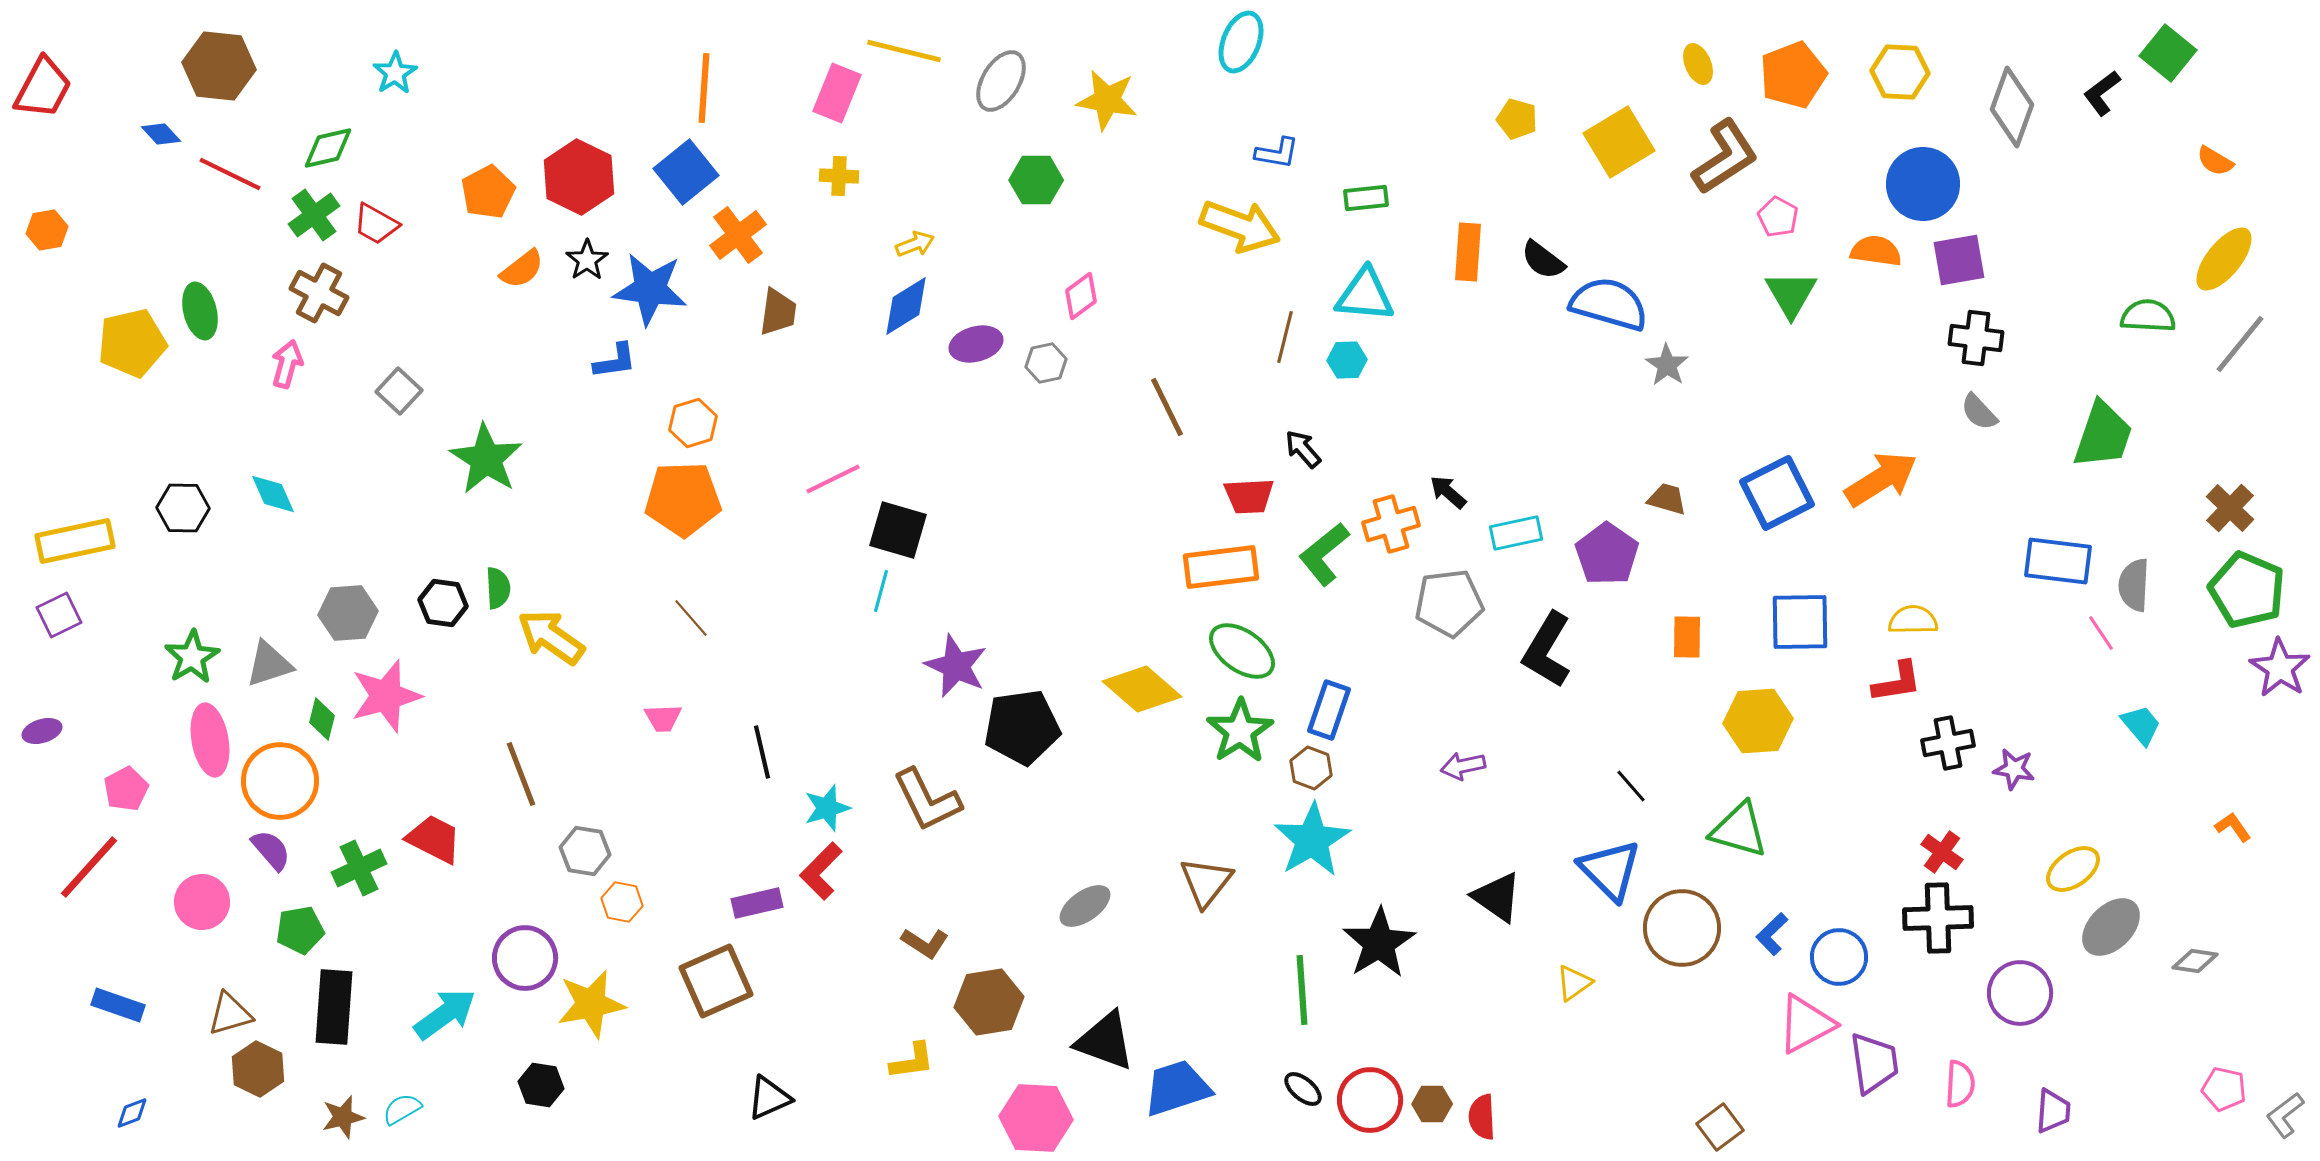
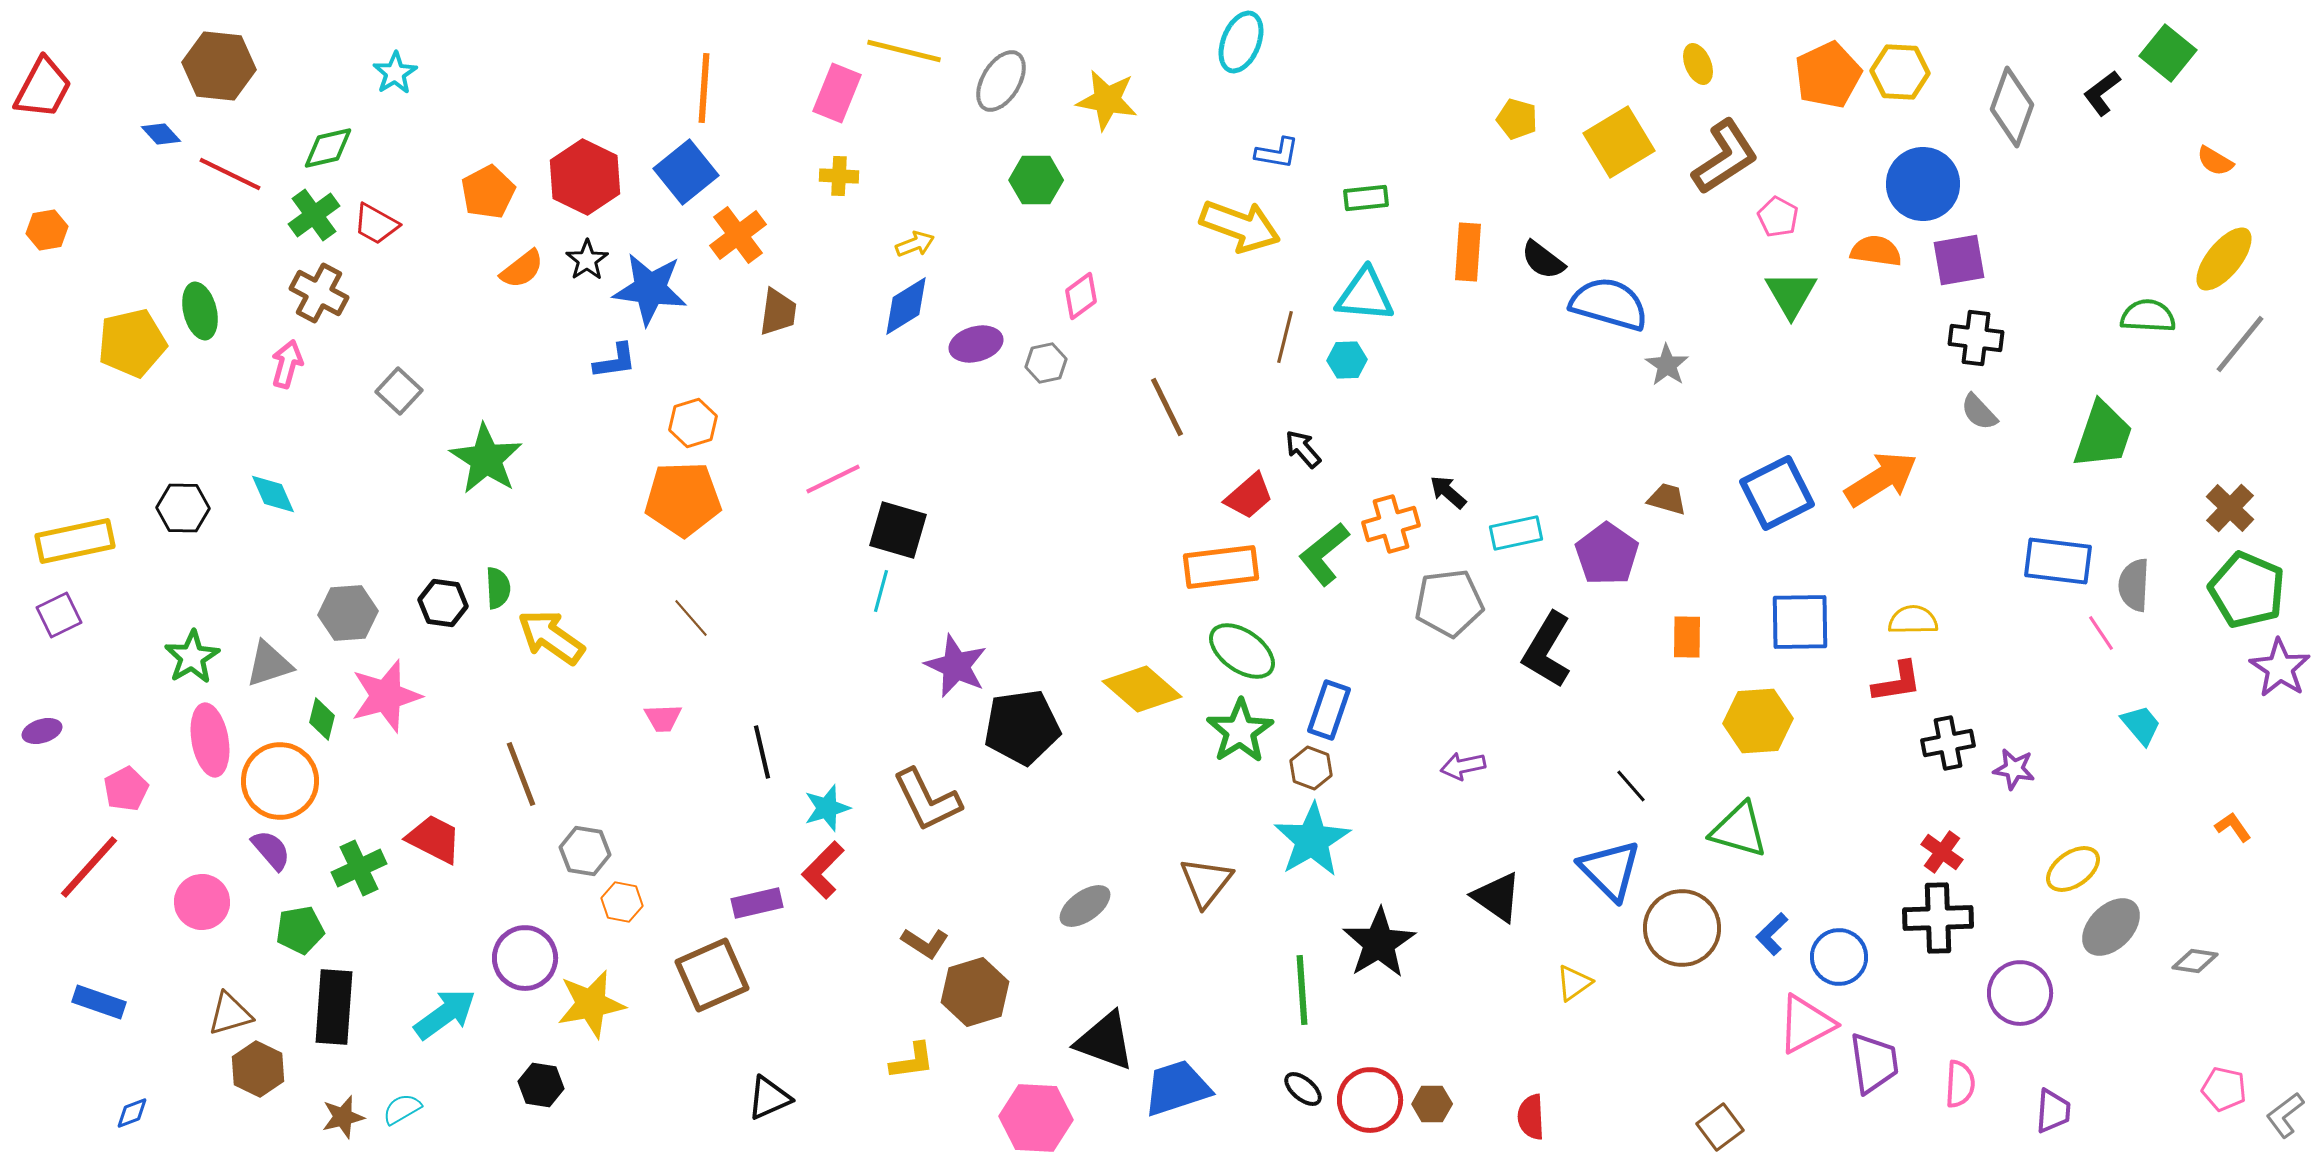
orange pentagon at (1793, 75): moved 35 px right; rotated 4 degrees counterclockwise
red hexagon at (579, 177): moved 6 px right
red trapezoid at (1249, 496): rotated 38 degrees counterclockwise
red L-shape at (821, 871): moved 2 px right, 1 px up
brown square at (716, 981): moved 4 px left, 6 px up
brown hexagon at (989, 1002): moved 14 px left, 10 px up; rotated 8 degrees counterclockwise
blue rectangle at (118, 1005): moved 19 px left, 3 px up
red semicircle at (1482, 1117): moved 49 px right
